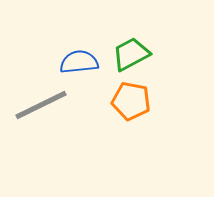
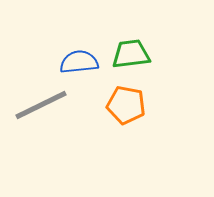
green trapezoid: rotated 21 degrees clockwise
orange pentagon: moved 5 px left, 4 px down
